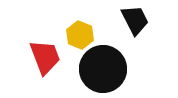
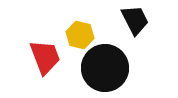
yellow hexagon: rotated 8 degrees counterclockwise
black circle: moved 2 px right, 1 px up
